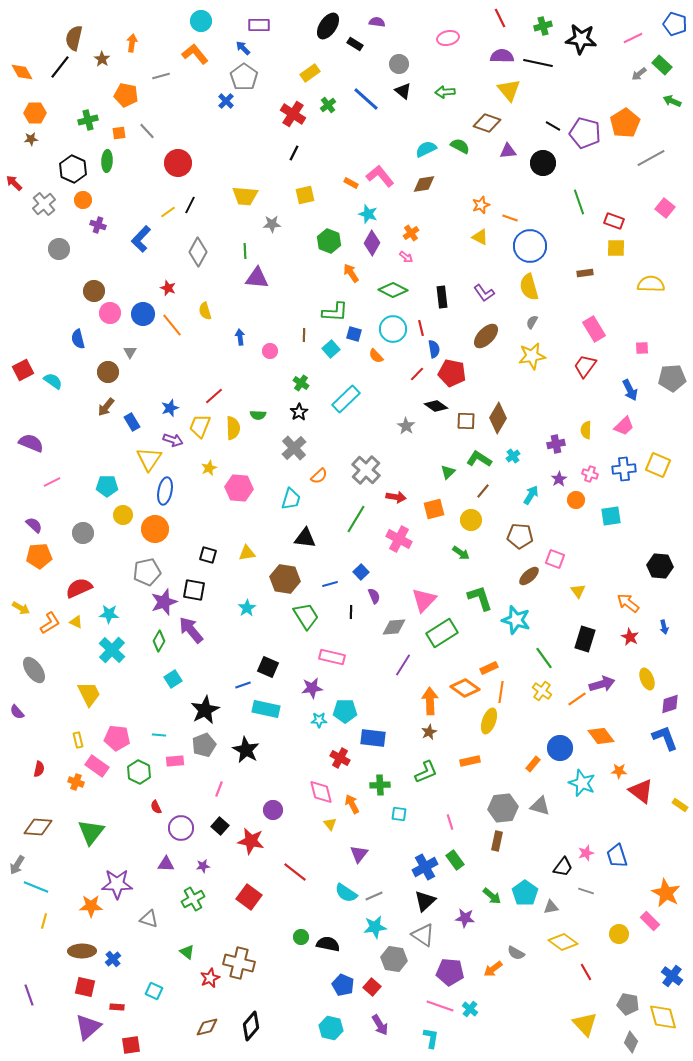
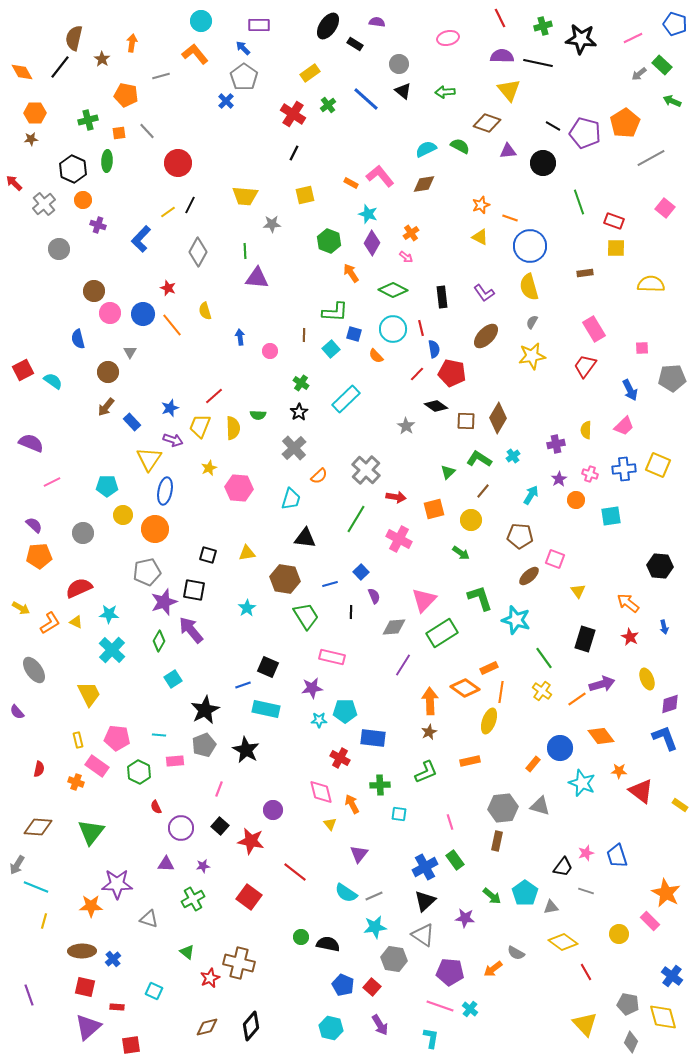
blue rectangle at (132, 422): rotated 12 degrees counterclockwise
